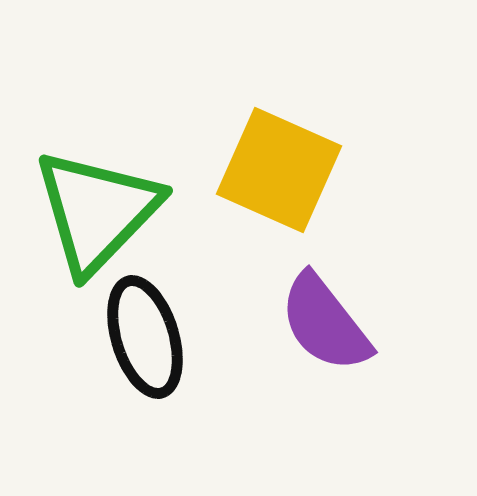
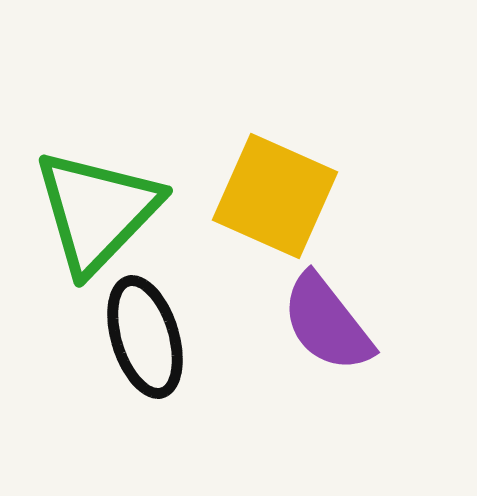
yellow square: moved 4 px left, 26 px down
purple semicircle: moved 2 px right
